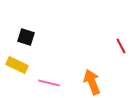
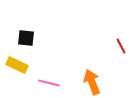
black square: moved 1 px down; rotated 12 degrees counterclockwise
